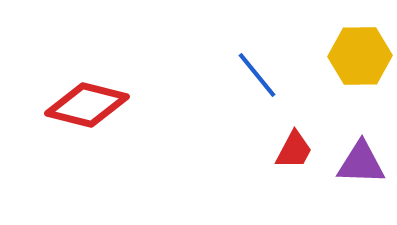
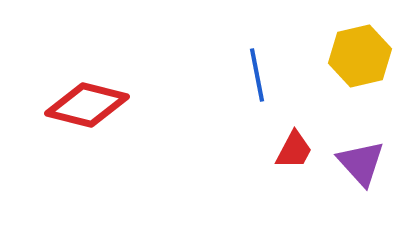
yellow hexagon: rotated 12 degrees counterclockwise
blue line: rotated 28 degrees clockwise
purple triangle: rotated 46 degrees clockwise
